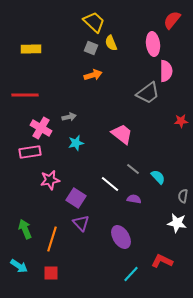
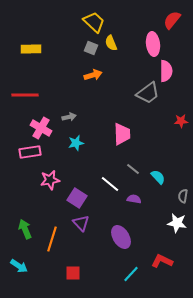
pink trapezoid: rotated 50 degrees clockwise
purple square: moved 1 px right
red square: moved 22 px right
